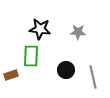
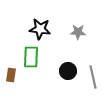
green rectangle: moved 1 px down
black circle: moved 2 px right, 1 px down
brown rectangle: rotated 64 degrees counterclockwise
